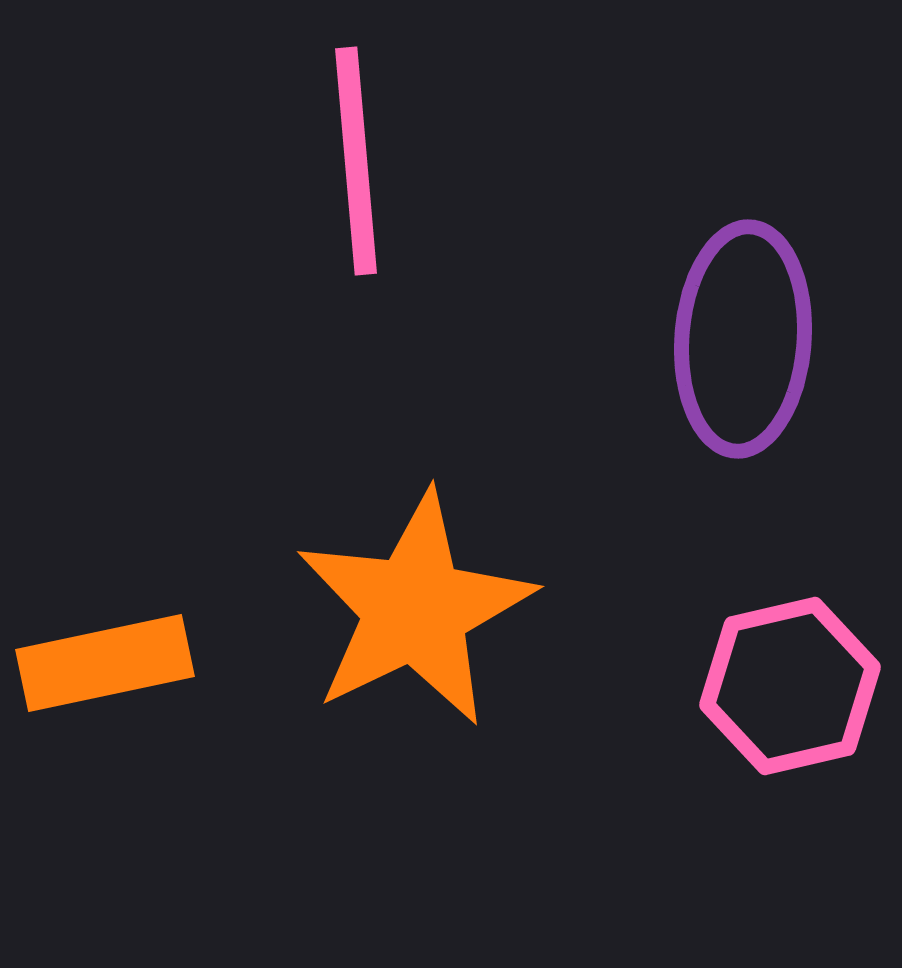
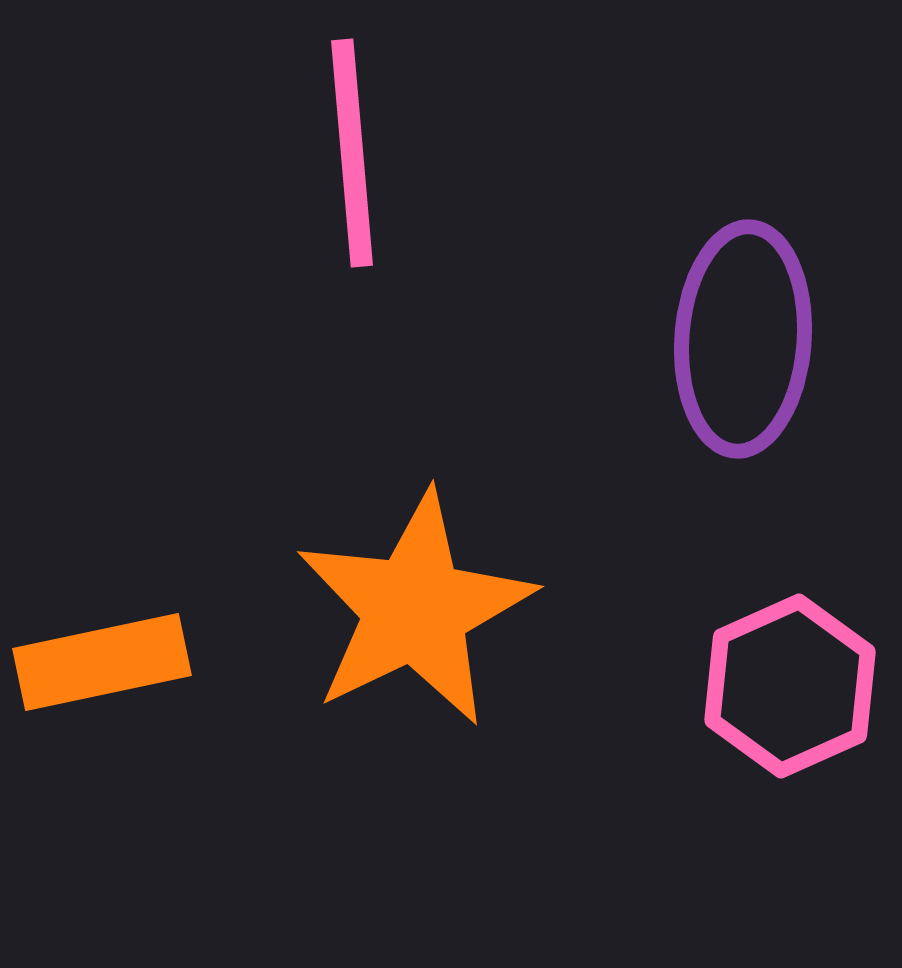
pink line: moved 4 px left, 8 px up
orange rectangle: moved 3 px left, 1 px up
pink hexagon: rotated 11 degrees counterclockwise
